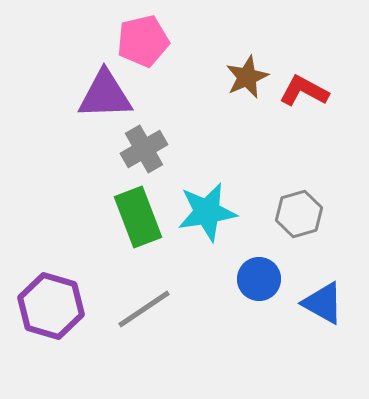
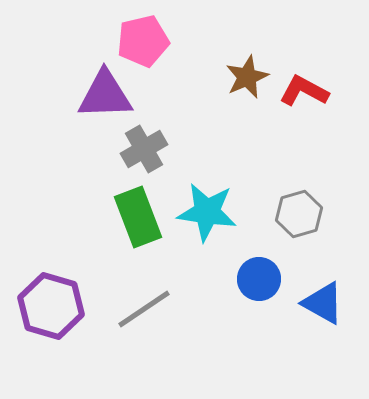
cyan star: rotated 18 degrees clockwise
